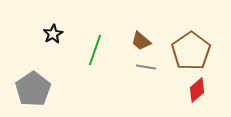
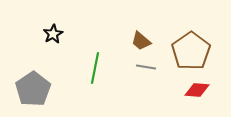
green line: moved 18 px down; rotated 8 degrees counterclockwise
red diamond: rotated 45 degrees clockwise
